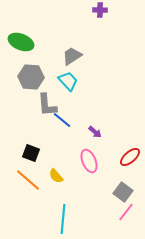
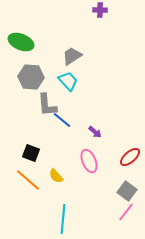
gray square: moved 4 px right, 1 px up
